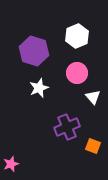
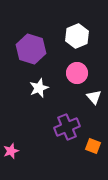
purple hexagon: moved 3 px left, 2 px up
white triangle: moved 1 px right
pink star: moved 13 px up
